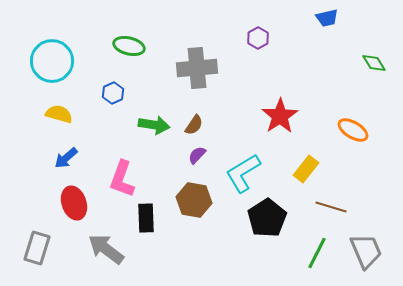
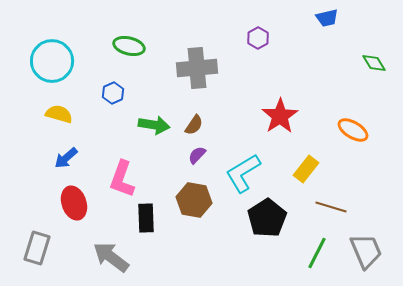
gray arrow: moved 5 px right, 8 px down
